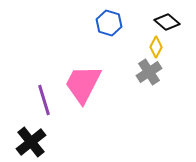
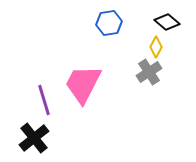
blue hexagon: rotated 25 degrees counterclockwise
black cross: moved 3 px right, 4 px up
